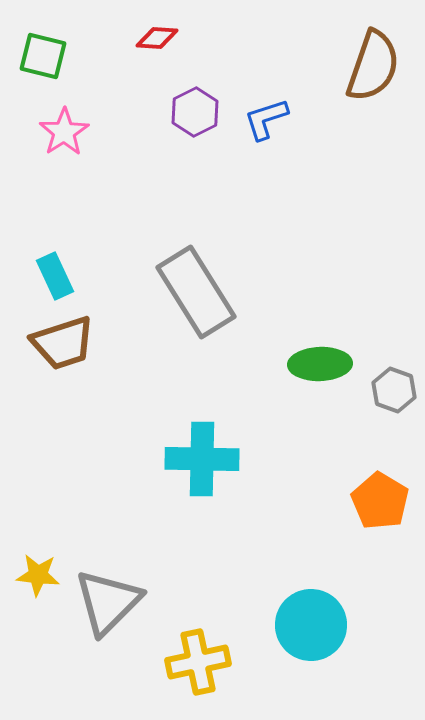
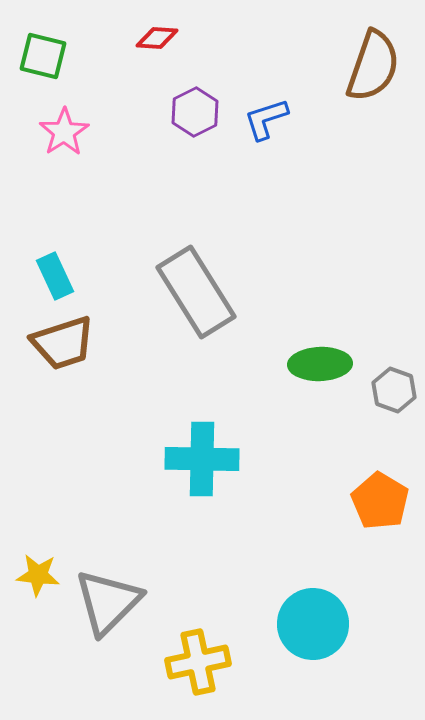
cyan circle: moved 2 px right, 1 px up
